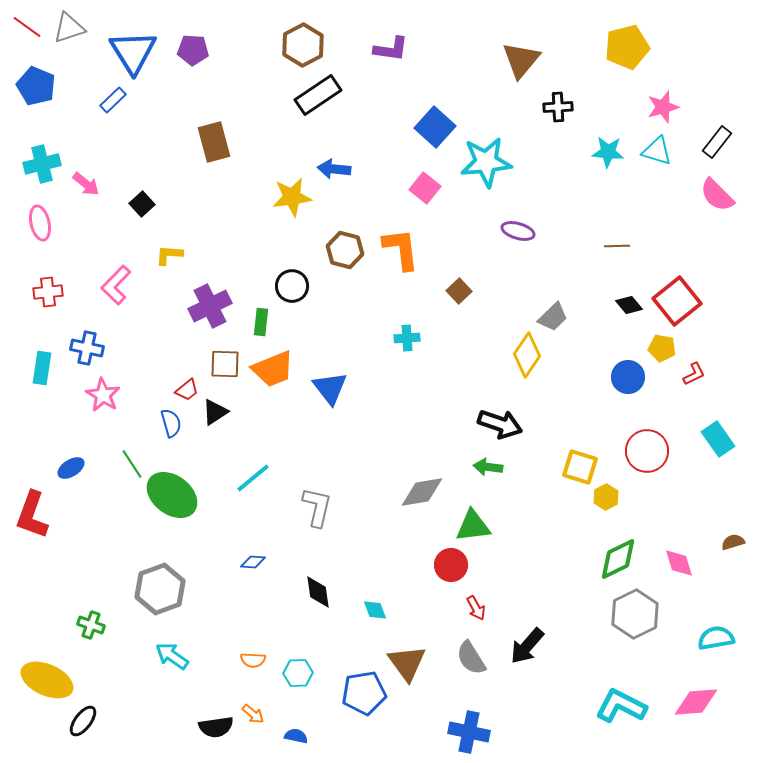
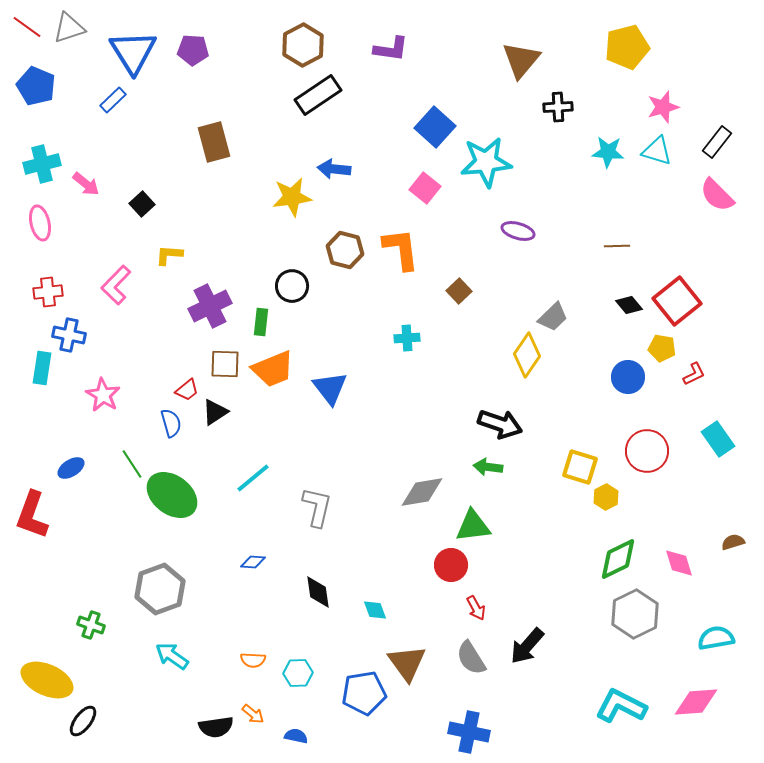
blue cross at (87, 348): moved 18 px left, 13 px up
